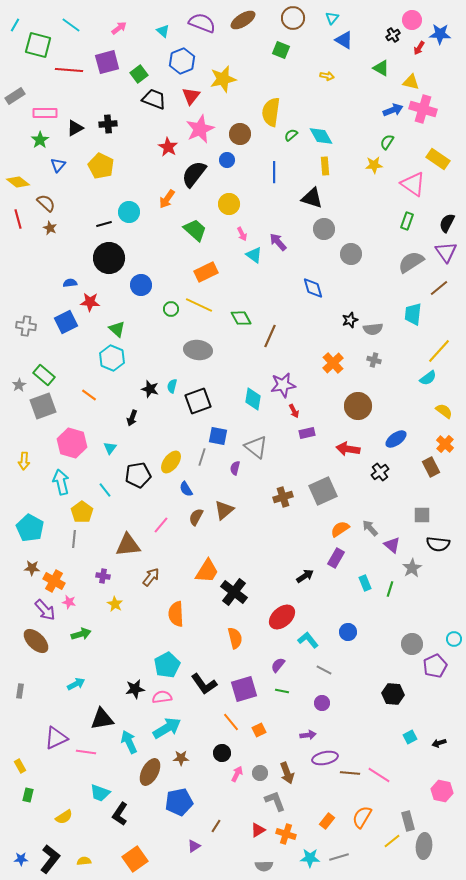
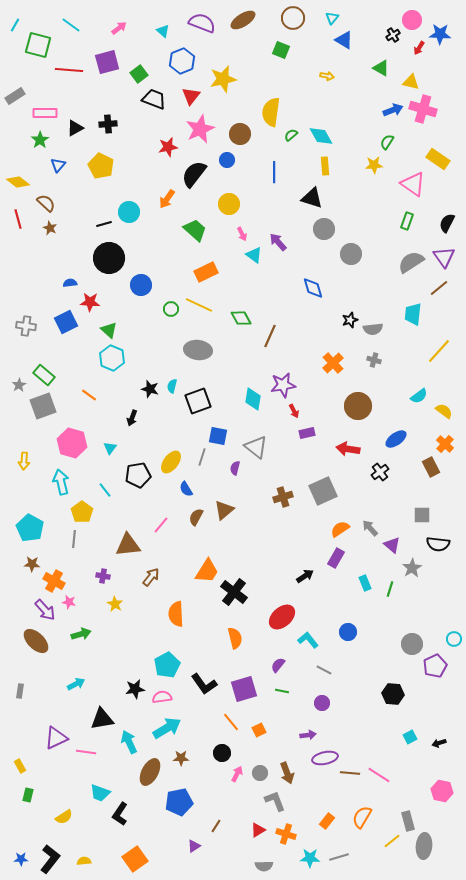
red star at (168, 147): rotated 30 degrees clockwise
purple triangle at (446, 252): moved 2 px left, 5 px down
green triangle at (117, 329): moved 8 px left, 1 px down
cyan semicircle at (428, 378): moved 9 px left, 18 px down
brown star at (32, 568): moved 4 px up
